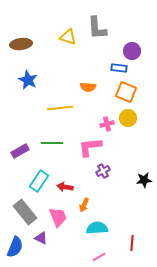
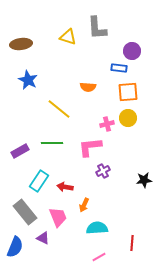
orange square: moved 2 px right; rotated 25 degrees counterclockwise
yellow line: moved 1 px left, 1 px down; rotated 45 degrees clockwise
purple triangle: moved 2 px right
